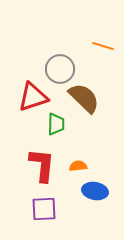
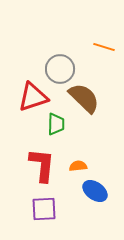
orange line: moved 1 px right, 1 px down
blue ellipse: rotated 25 degrees clockwise
